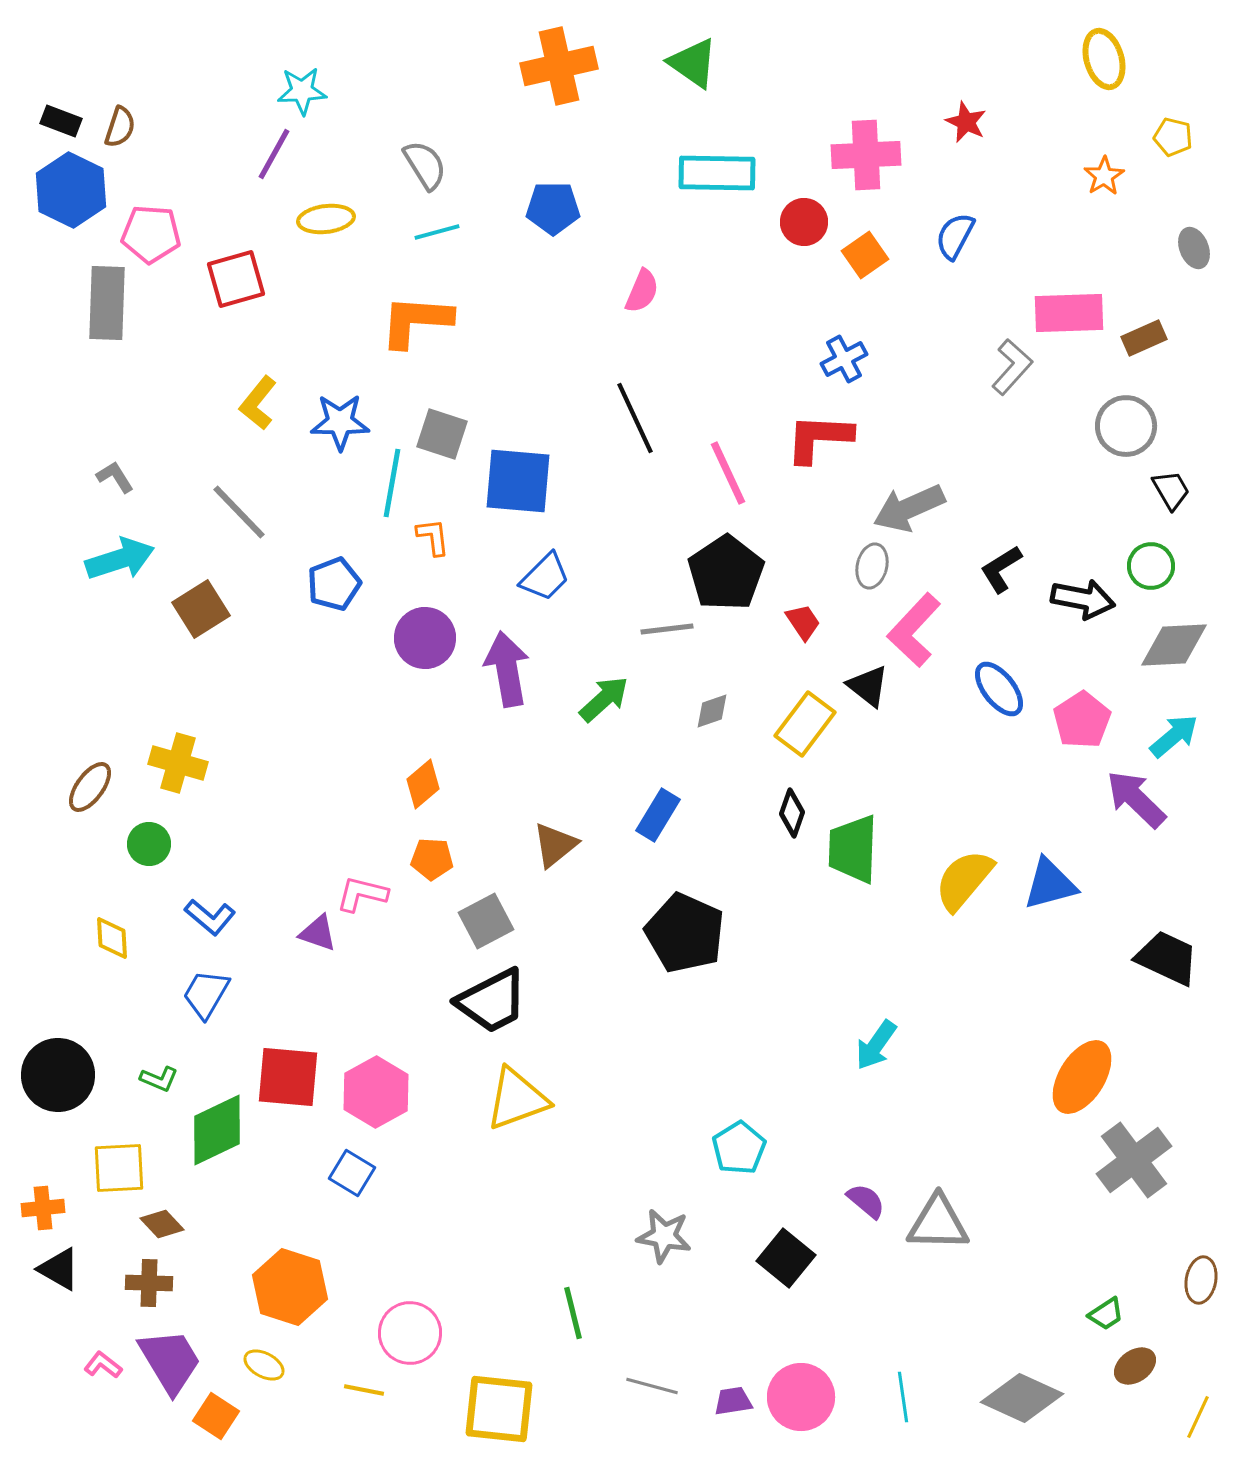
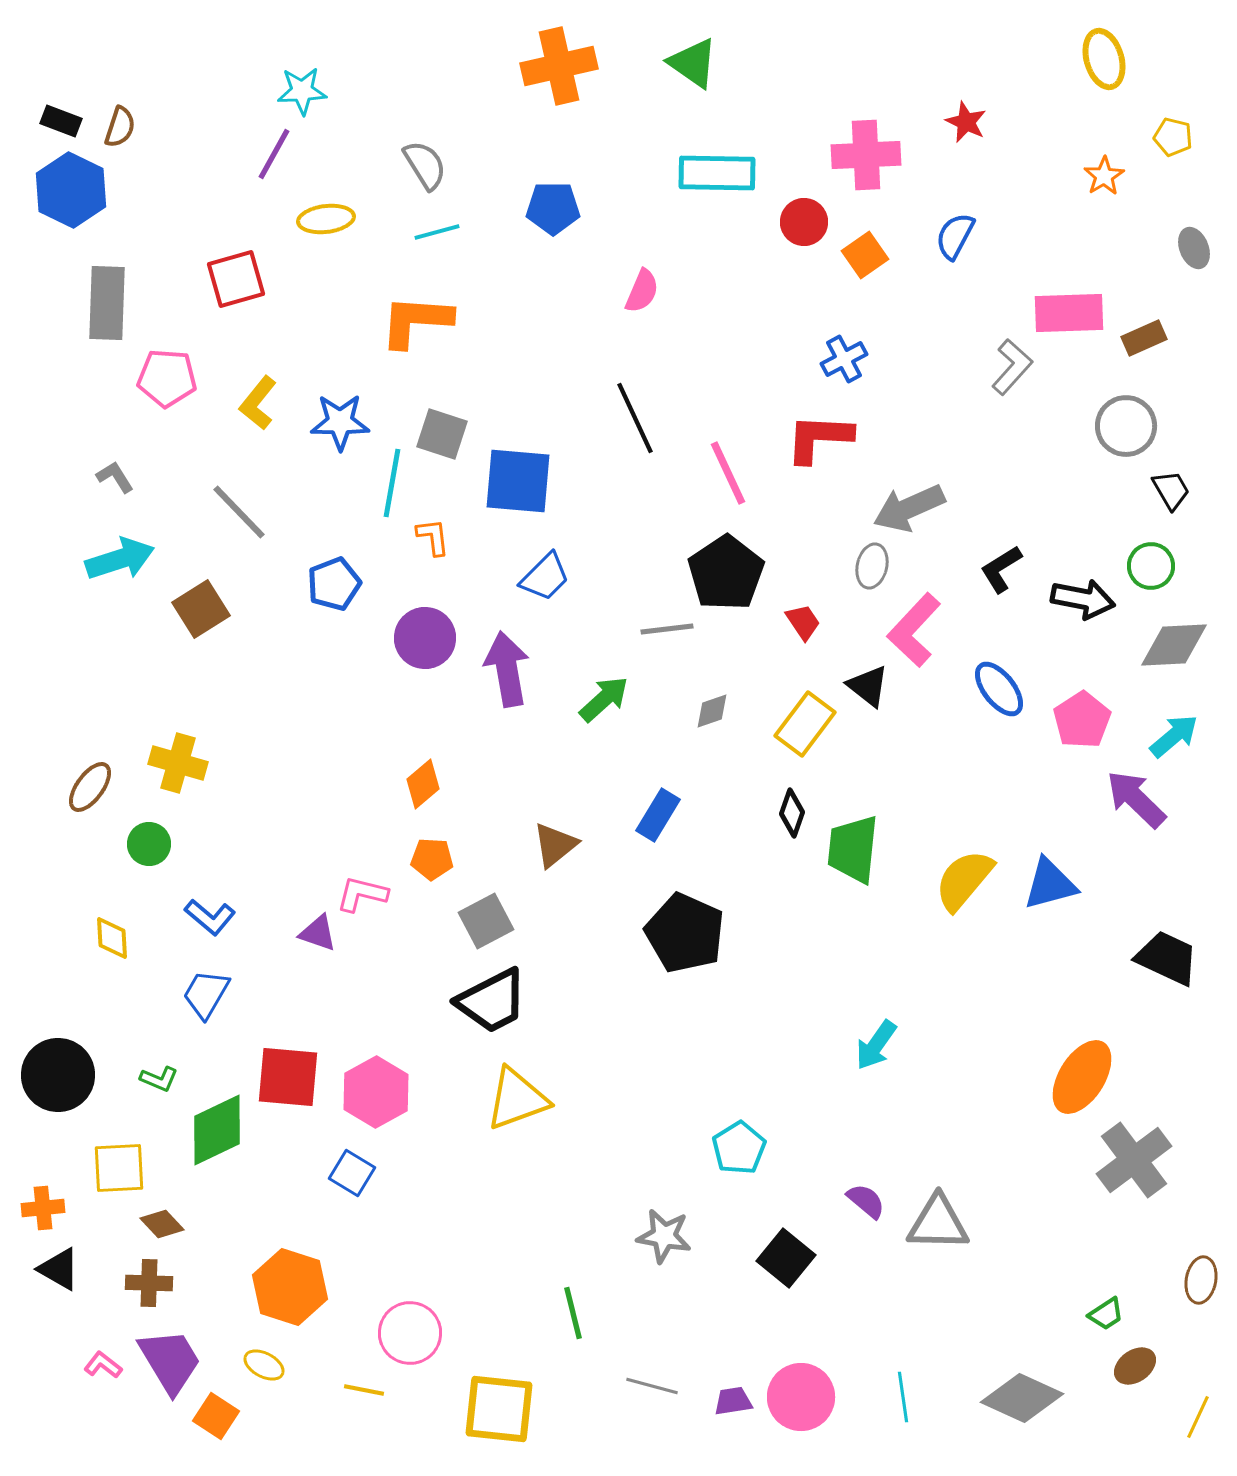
pink pentagon at (151, 234): moved 16 px right, 144 px down
green trapezoid at (853, 849): rotated 4 degrees clockwise
